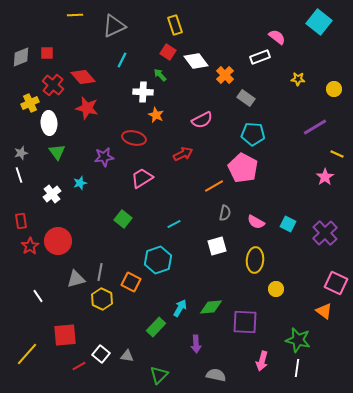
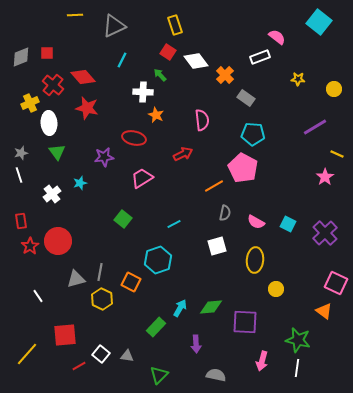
pink semicircle at (202, 120): rotated 70 degrees counterclockwise
